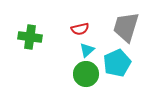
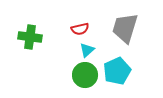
gray trapezoid: moved 1 px left, 1 px down
cyan pentagon: moved 8 px down
green circle: moved 1 px left, 1 px down
